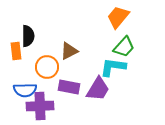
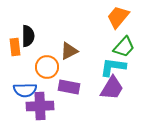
orange rectangle: moved 1 px left, 4 px up
purple trapezoid: moved 14 px right, 1 px up
